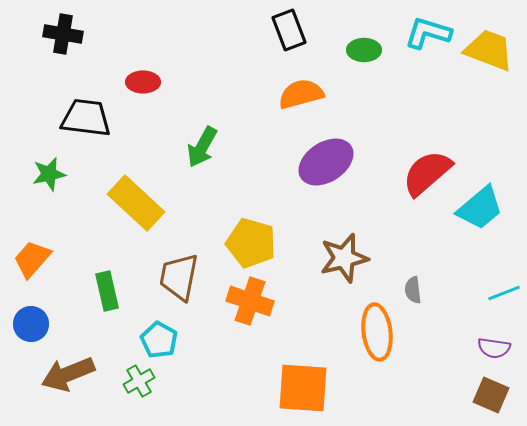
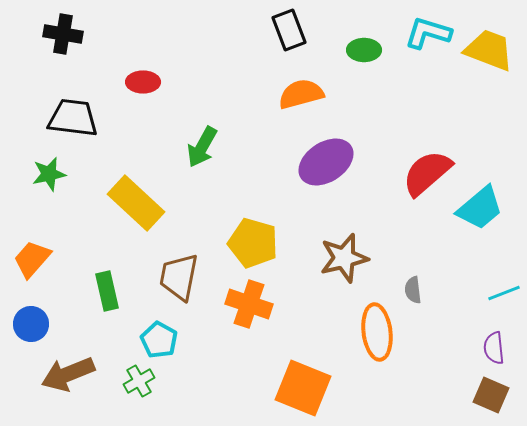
black trapezoid: moved 13 px left
yellow pentagon: moved 2 px right
orange cross: moved 1 px left, 3 px down
purple semicircle: rotated 76 degrees clockwise
orange square: rotated 18 degrees clockwise
